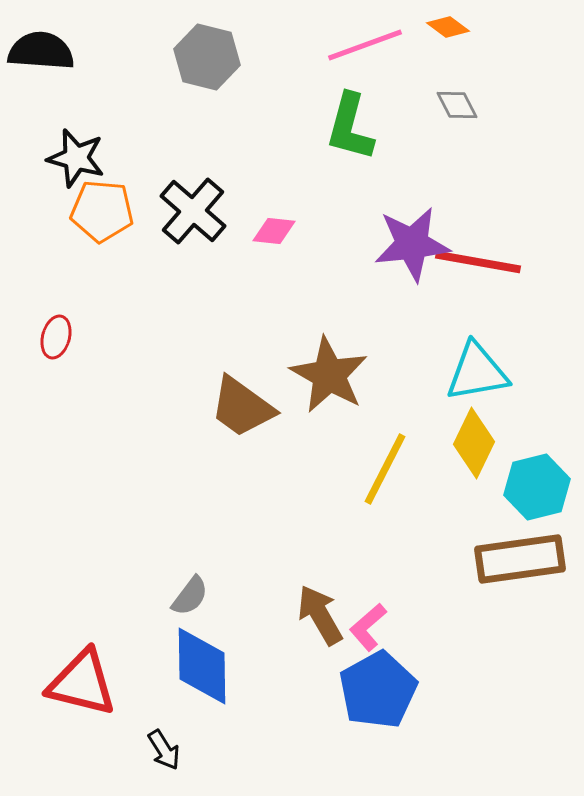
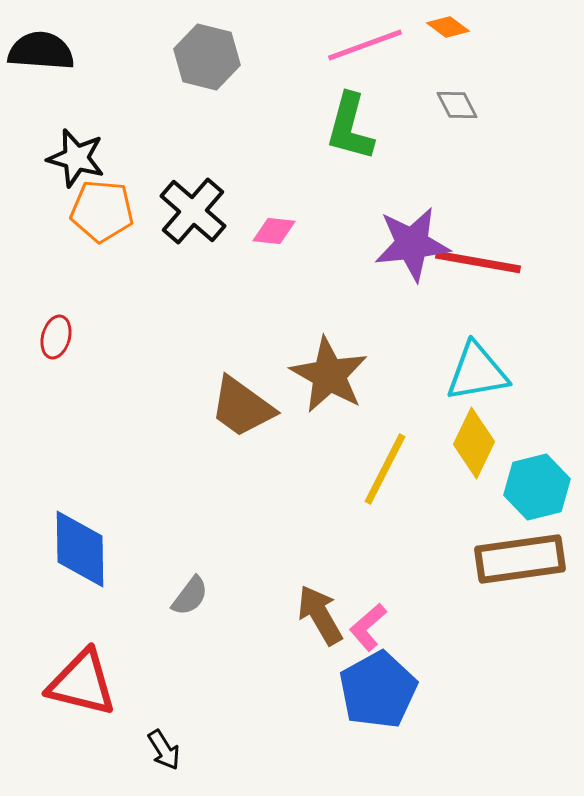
blue diamond: moved 122 px left, 117 px up
